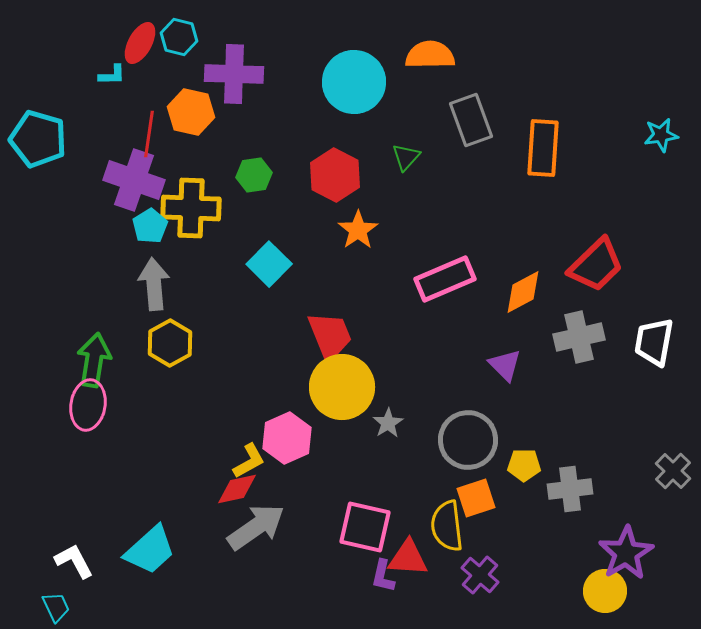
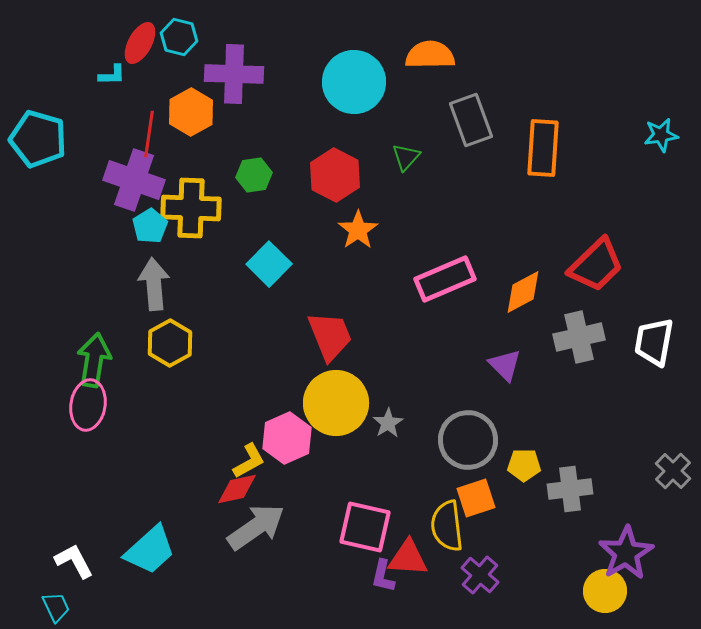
orange hexagon at (191, 112): rotated 18 degrees clockwise
yellow circle at (342, 387): moved 6 px left, 16 px down
